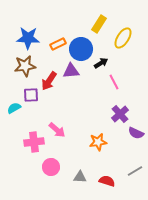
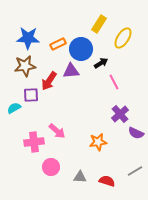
pink arrow: moved 1 px down
